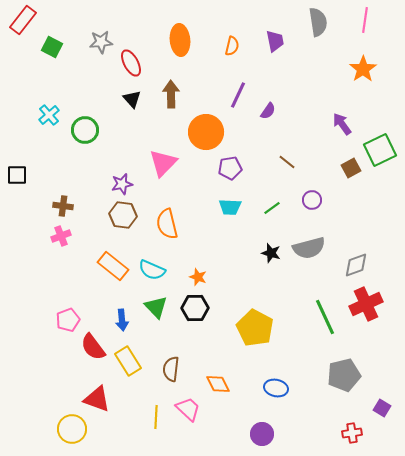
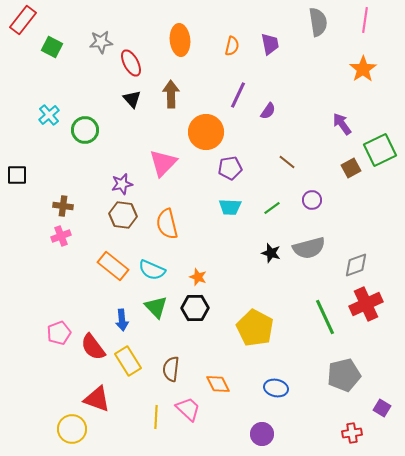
purple trapezoid at (275, 41): moved 5 px left, 3 px down
pink pentagon at (68, 320): moved 9 px left, 13 px down
